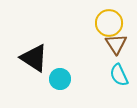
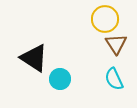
yellow circle: moved 4 px left, 4 px up
cyan semicircle: moved 5 px left, 4 px down
